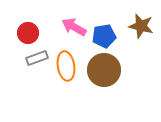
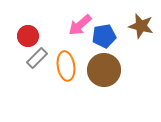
pink arrow: moved 6 px right, 2 px up; rotated 70 degrees counterclockwise
red circle: moved 3 px down
gray rectangle: rotated 25 degrees counterclockwise
